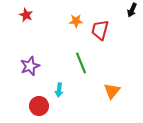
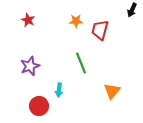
red star: moved 2 px right, 5 px down
